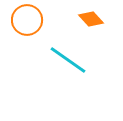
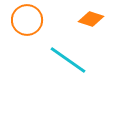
orange diamond: rotated 30 degrees counterclockwise
